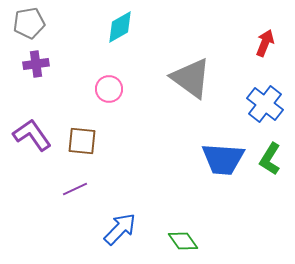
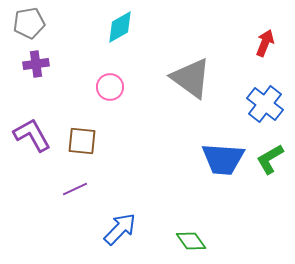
pink circle: moved 1 px right, 2 px up
purple L-shape: rotated 6 degrees clockwise
green L-shape: rotated 28 degrees clockwise
green diamond: moved 8 px right
